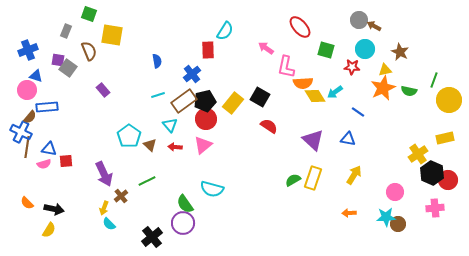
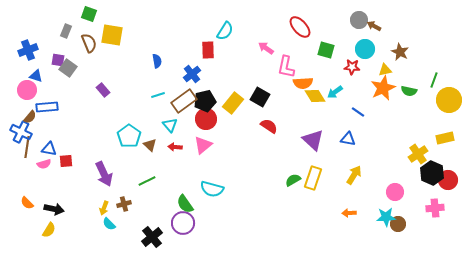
brown semicircle at (89, 51): moved 8 px up
brown cross at (121, 196): moved 3 px right, 8 px down; rotated 24 degrees clockwise
